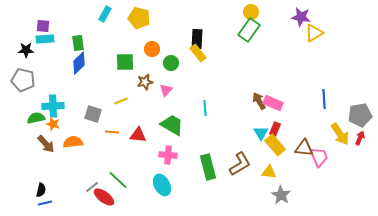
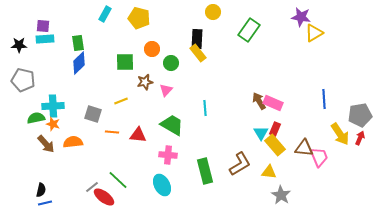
yellow circle at (251, 12): moved 38 px left
black star at (26, 50): moved 7 px left, 5 px up
green rectangle at (208, 167): moved 3 px left, 4 px down
